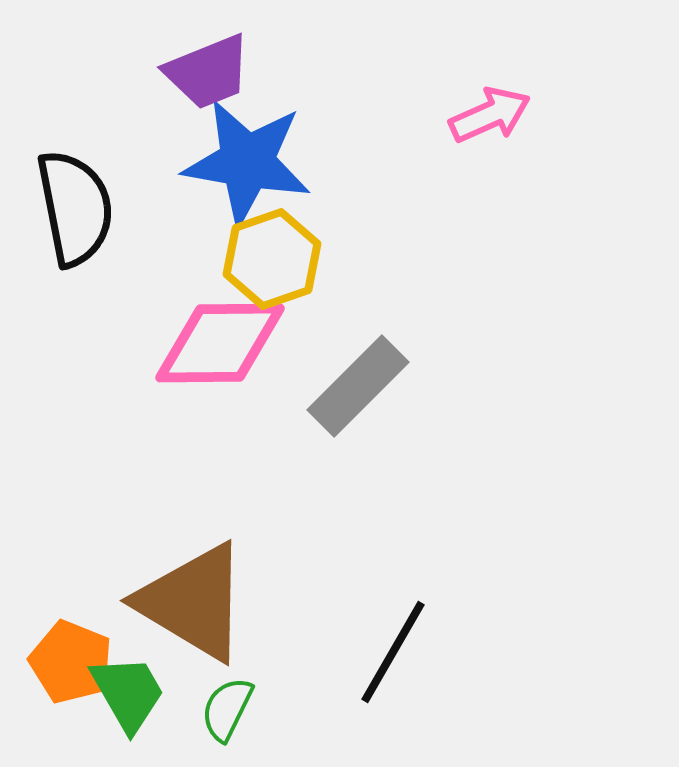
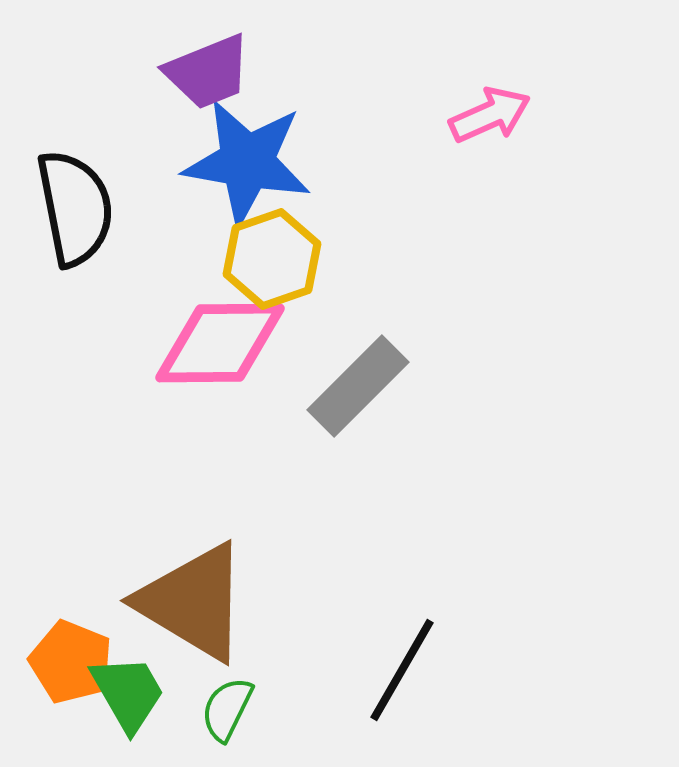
black line: moved 9 px right, 18 px down
